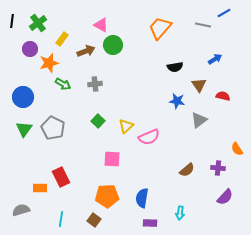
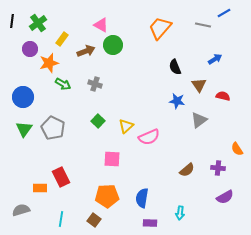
black semicircle: rotated 77 degrees clockwise
gray cross: rotated 24 degrees clockwise
purple semicircle: rotated 18 degrees clockwise
